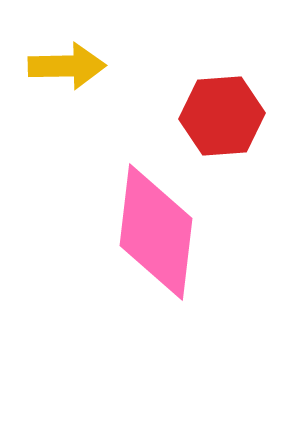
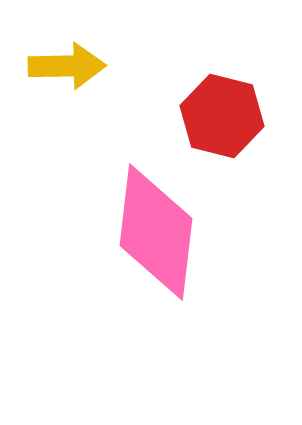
red hexagon: rotated 18 degrees clockwise
